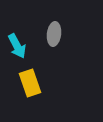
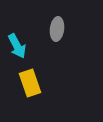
gray ellipse: moved 3 px right, 5 px up
